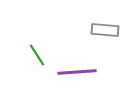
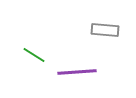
green line: moved 3 px left; rotated 25 degrees counterclockwise
